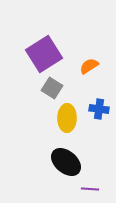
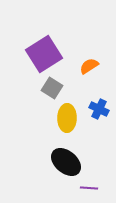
blue cross: rotated 18 degrees clockwise
purple line: moved 1 px left, 1 px up
